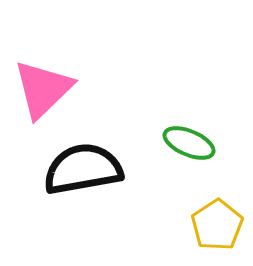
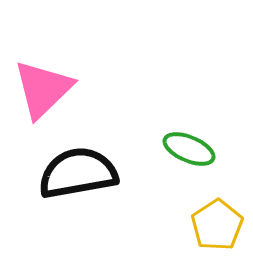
green ellipse: moved 6 px down
black semicircle: moved 5 px left, 4 px down
